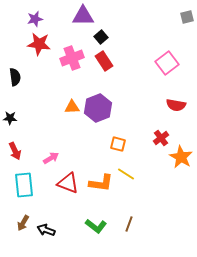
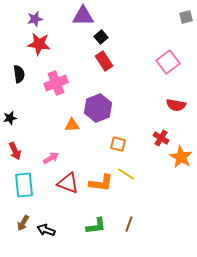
gray square: moved 1 px left
pink cross: moved 16 px left, 25 px down
pink square: moved 1 px right, 1 px up
black semicircle: moved 4 px right, 3 px up
orange triangle: moved 18 px down
black star: rotated 16 degrees counterclockwise
red cross: rotated 21 degrees counterclockwise
green L-shape: rotated 45 degrees counterclockwise
